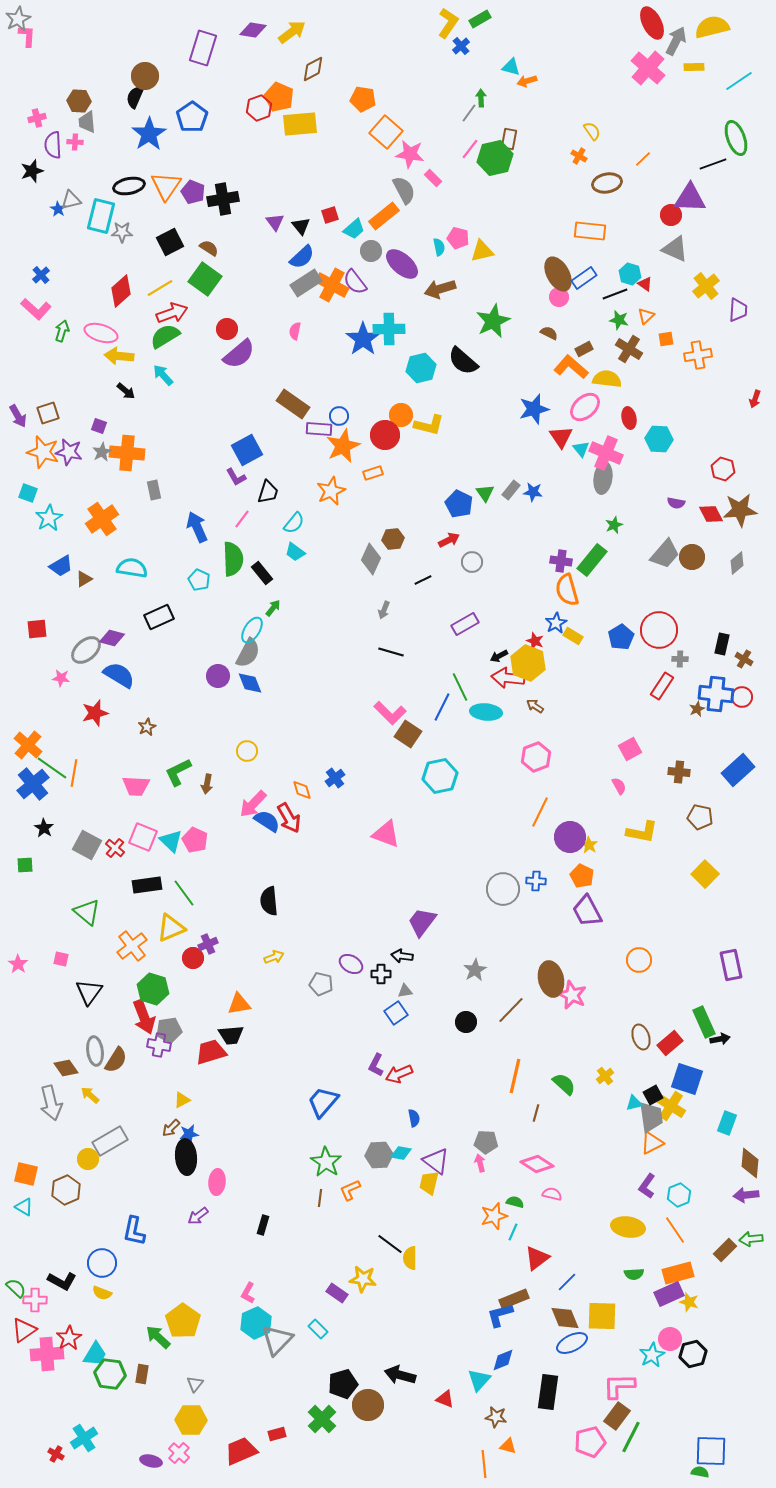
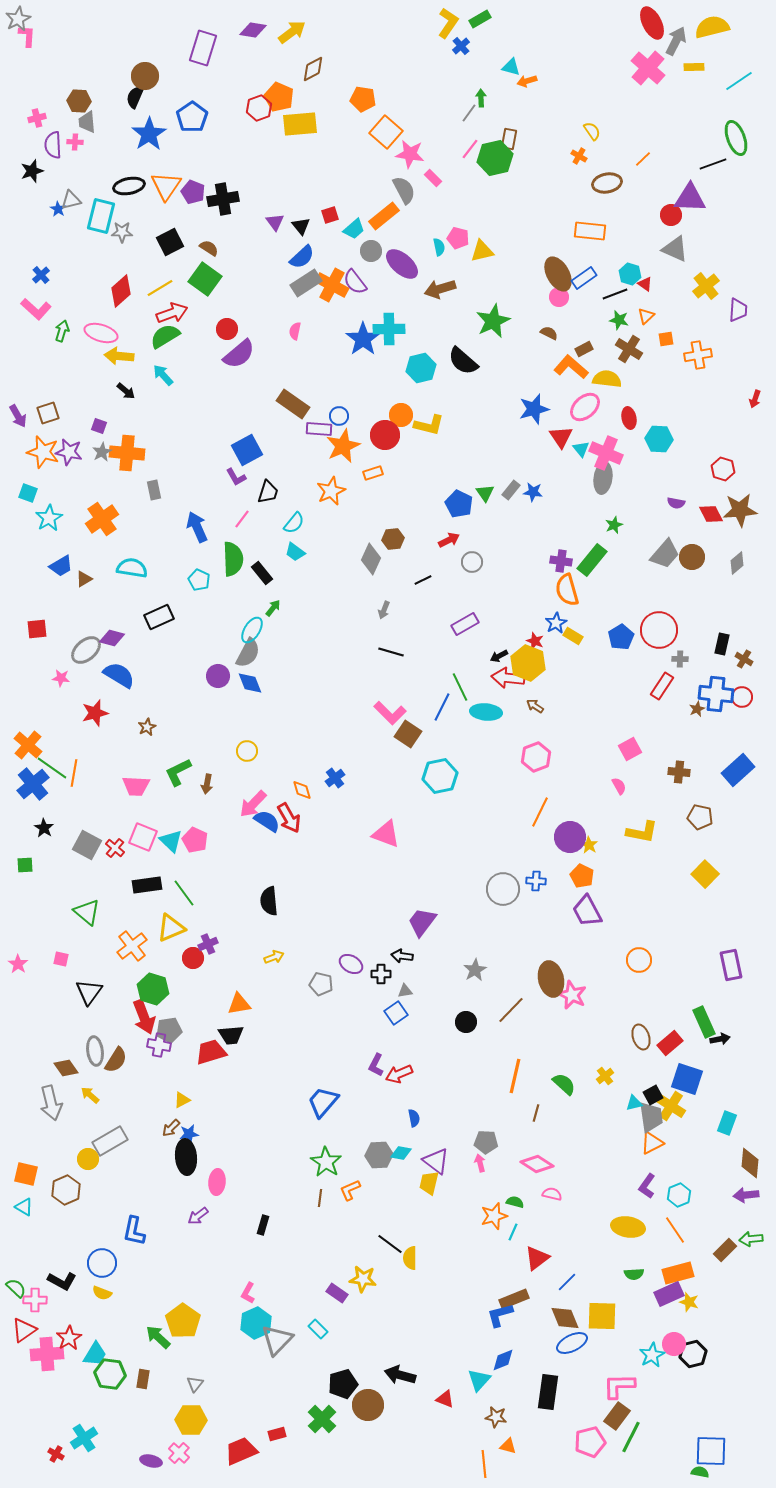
pink circle at (670, 1339): moved 4 px right, 5 px down
brown rectangle at (142, 1374): moved 1 px right, 5 px down
